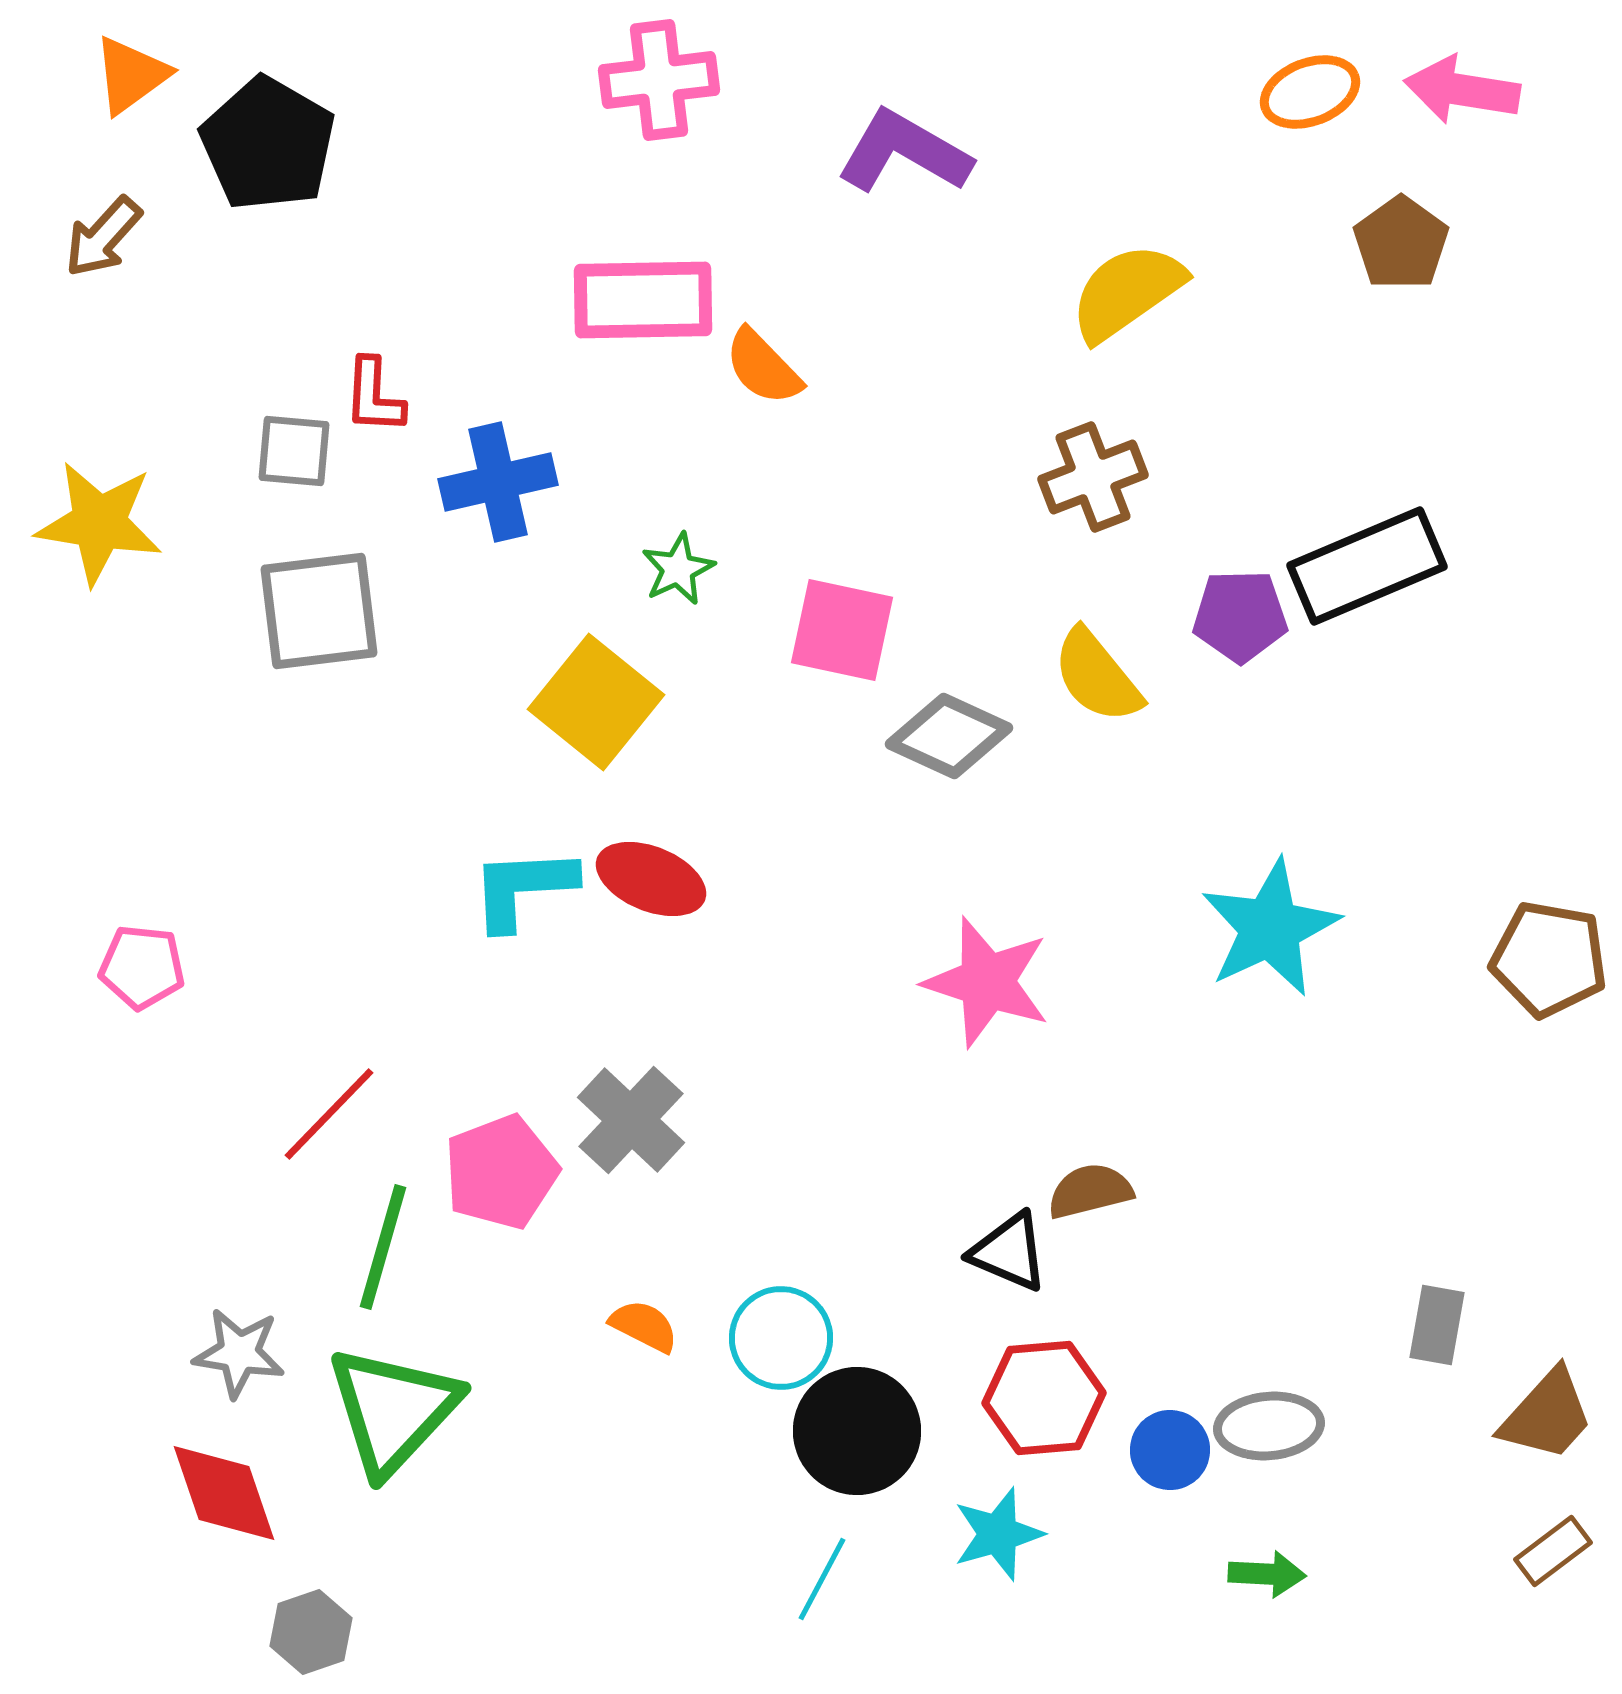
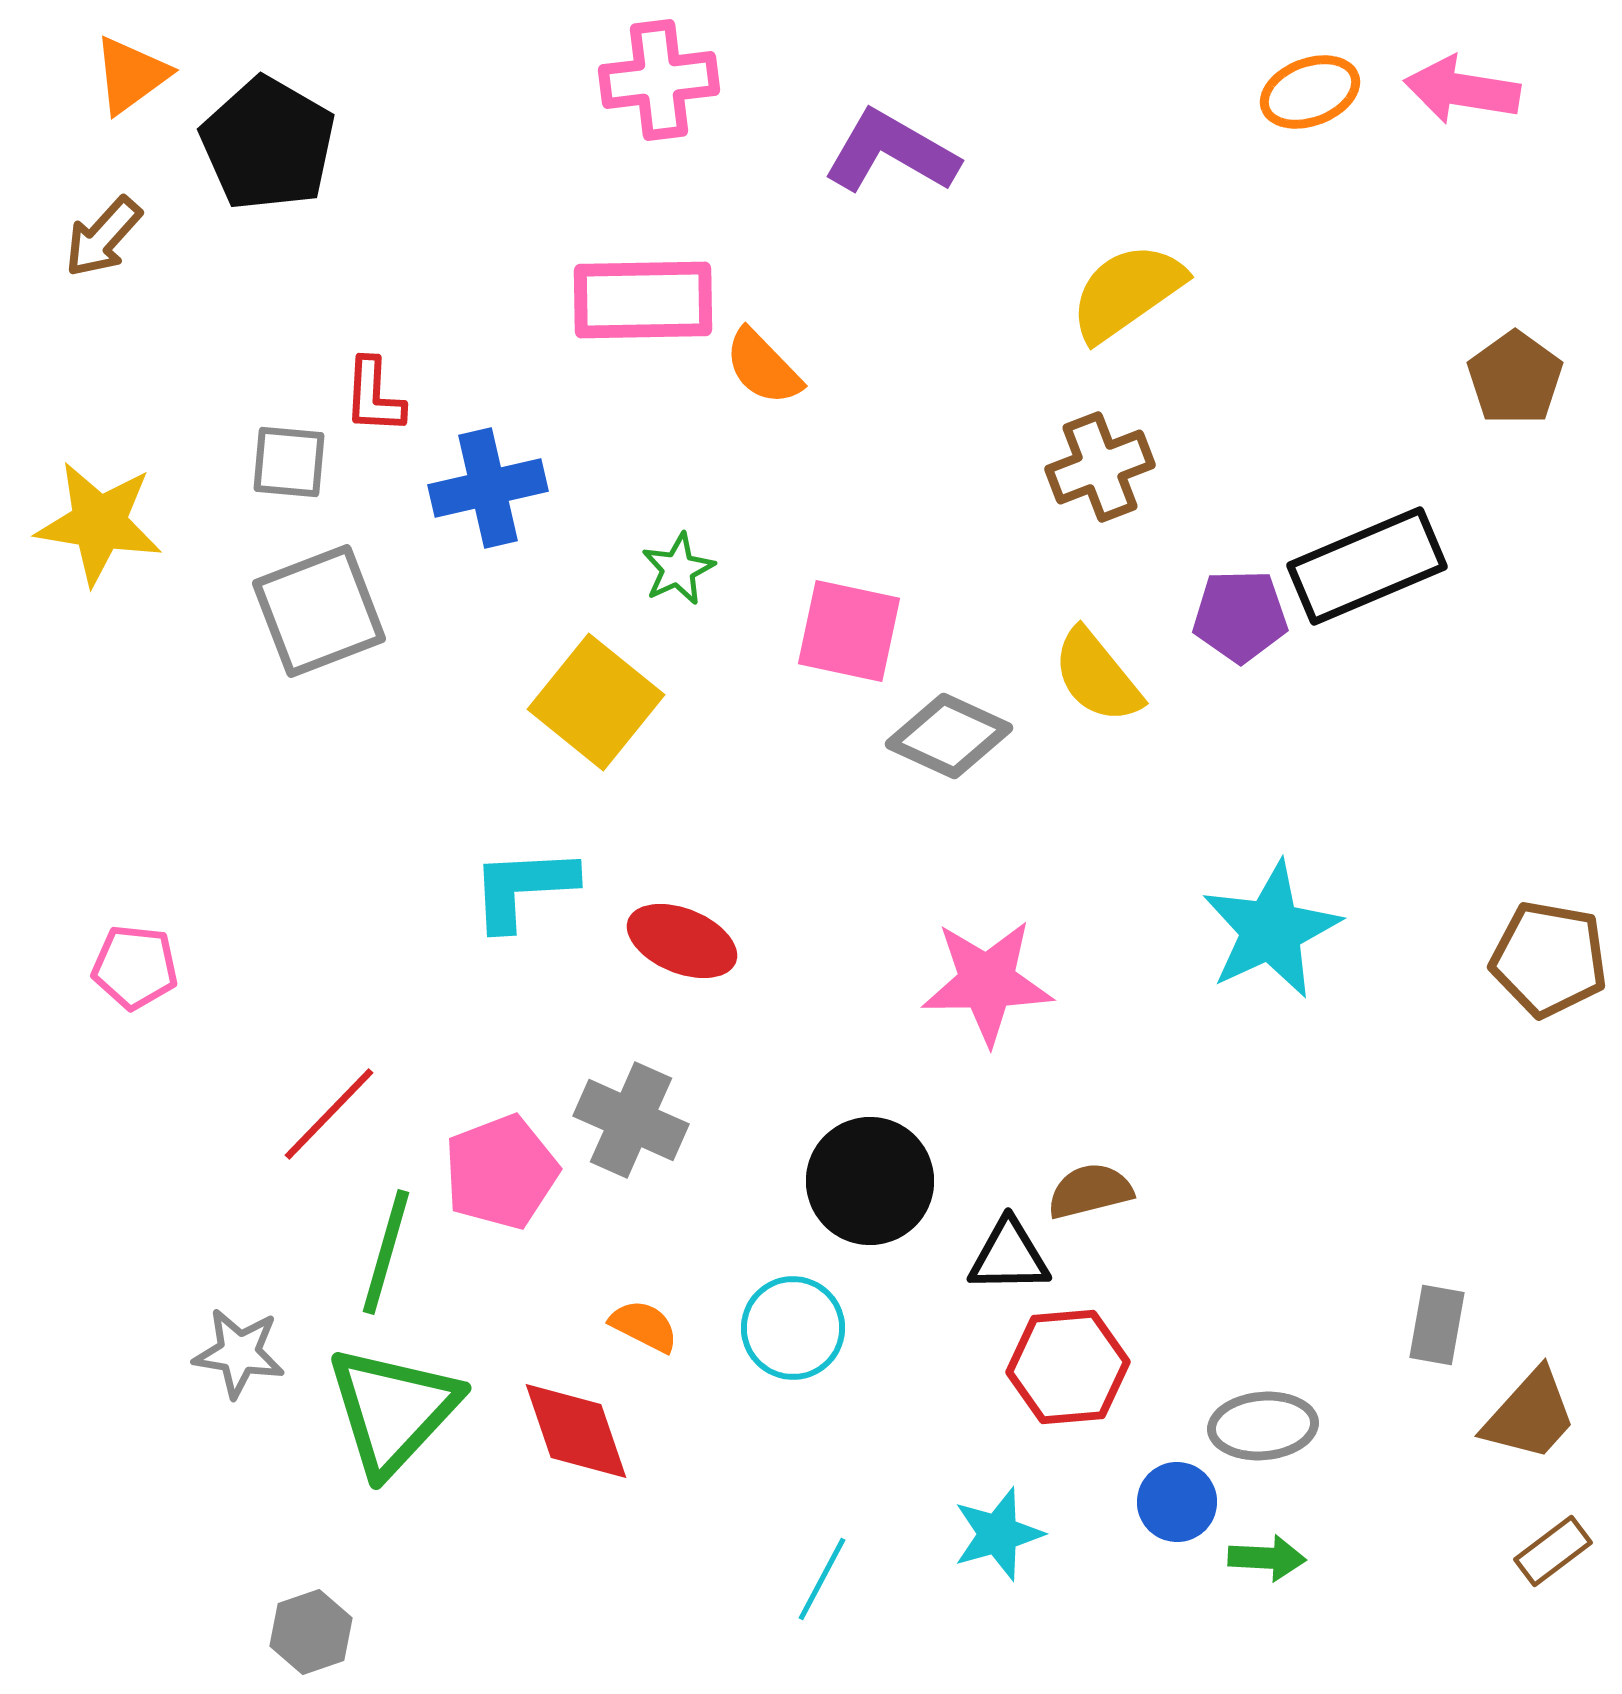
purple L-shape at (904, 152): moved 13 px left
brown pentagon at (1401, 243): moved 114 px right, 135 px down
gray square at (294, 451): moved 5 px left, 11 px down
brown cross at (1093, 477): moved 7 px right, 10 px up
blue cross at (498, 482): moved 10 px left, 6 px down
gray square at (319, 611): rotated 14 degrees counterclockwise
pink square at (842, 630): moved 7 px right, 1 px down
red ellipse at (651, 879): moved 31 px right, 62 px down
cyan star at (1270, 928): moved 1 px right, 2 px down
pink pentagon at (142, 967): moved 7 px left
pink star at (987, 982): rotated 19 degrees counterclockwise
gray cross at (631, 1120): rotated 19 degrees counterclockwise
green line at (383, 1247): moved 3 px right, 5 px down
black triangle at (1009, 1252): moved 4 px down; rotated 24 degrees counterclockwise
cyan circle at (781, 1338): moved 12 px right, 10 px up
red hexagon at (1044, 1398): moved 24 px right, 31 px up
brown trapezoid at (1547, 1415): moved 17 px left
gray ellipse at (1269, 1426): moved 6 px left
black circle at (857, 1431): moved 13 px right, 250 px up
blue circle at (1170, 1450): moved 7 px right, 52 px down
red diamond at (224, 1493): moved 352 px right, 62 px up
green arrow at (1267, 1574): moved 16 px up
